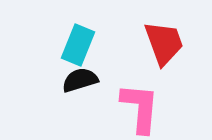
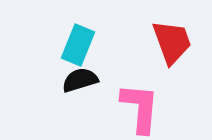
red trapezoid: moved 8 px right, 1 px up
